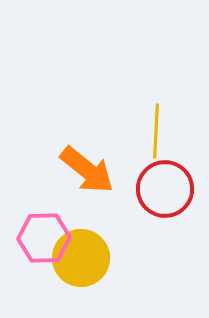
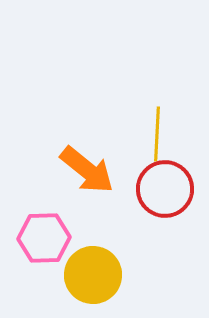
yellow line: moved 1 px right, 3 px down
yellow circle: moved 12 px right, 17 px down
